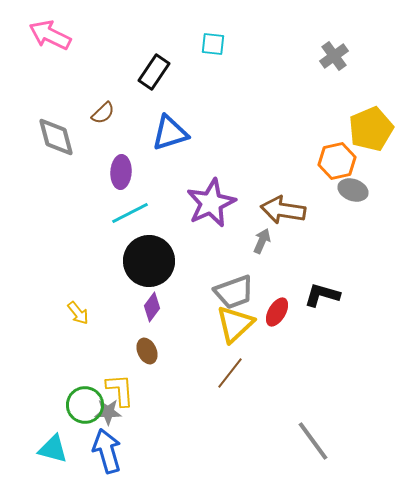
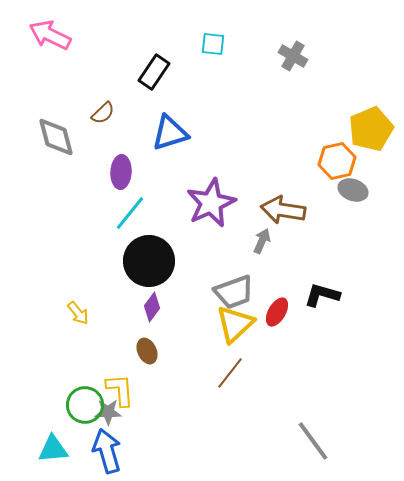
gray cross: moved 41 px left; rotated 24 degrees counterclockwise
cyan line: rotated 24 degrees counterclockwise
cyan triangle: rotated 20 degrees counterclockwise
